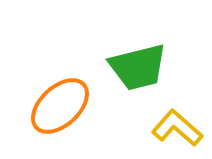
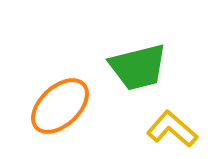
yellow L-shape: moved 5 px left, 1 px down
